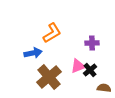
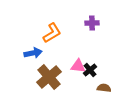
purple cross: moved 20 px up
pink triangle: rotated 28 degrees clockwise
